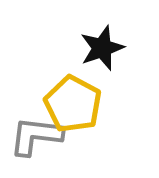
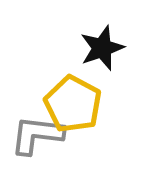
gray L-shape: moved 1 px right, 1 px up
